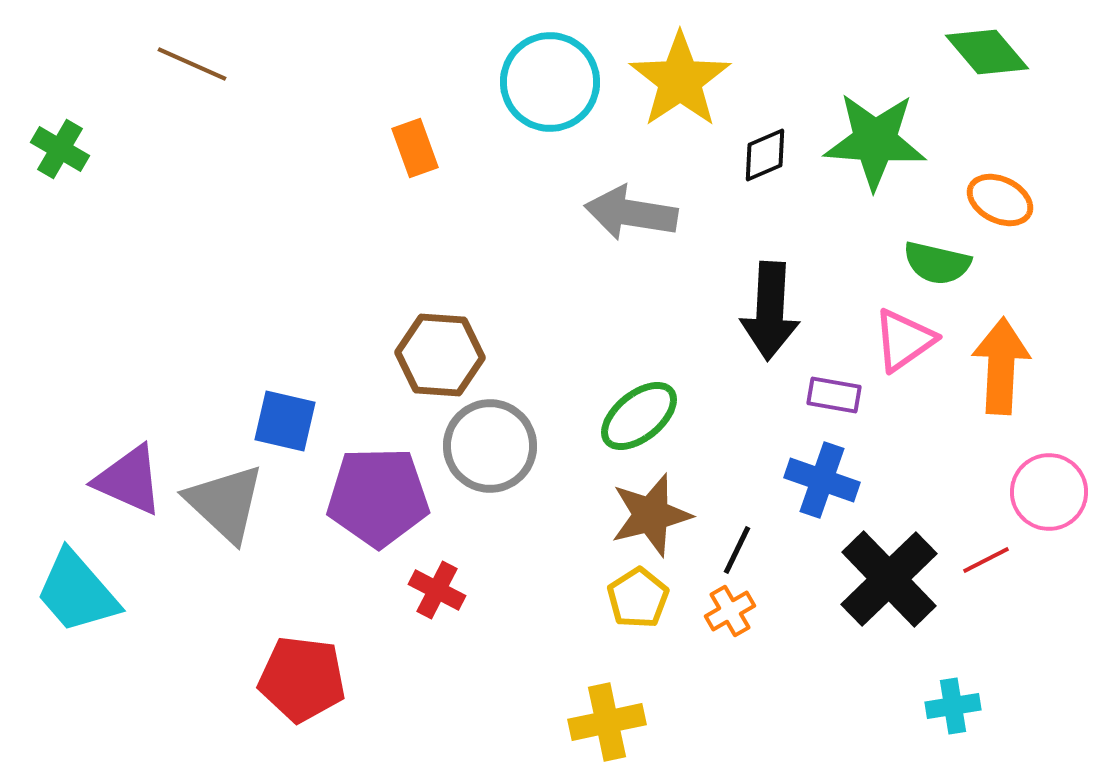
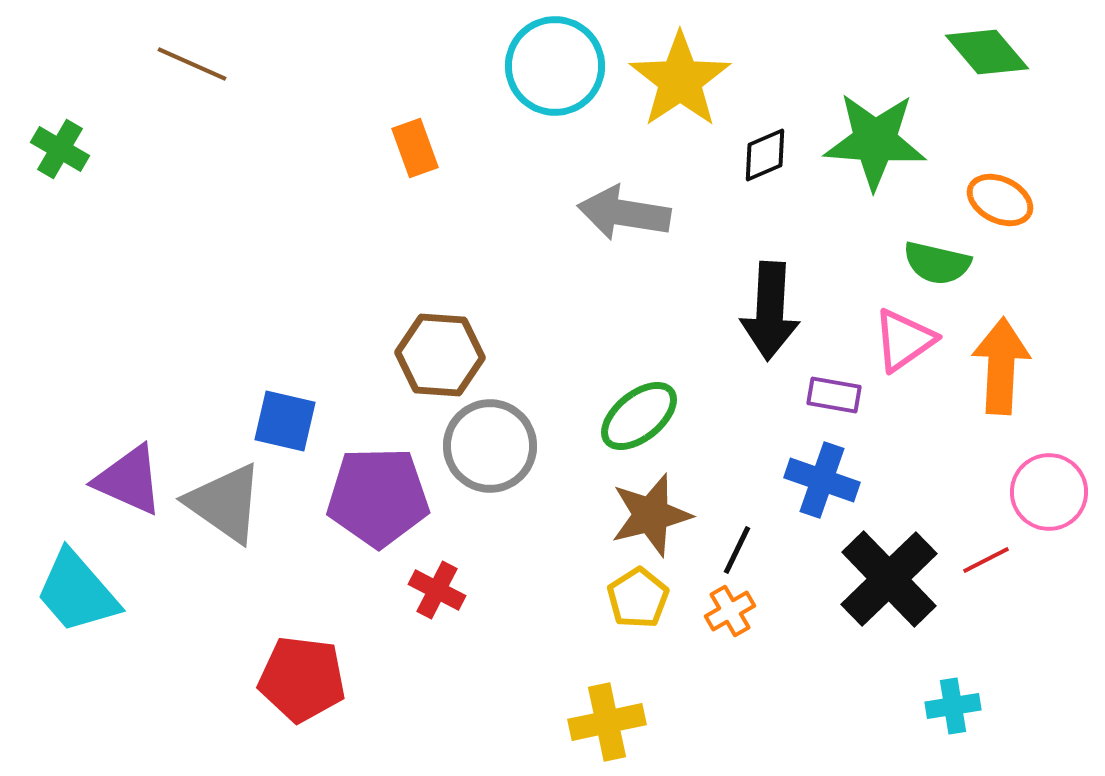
cyan circle: moved 5 px right, 16 px up
gray arrow: moved 7 px left
gray triangle: rotated 8 degrees counterclockwise
